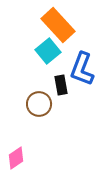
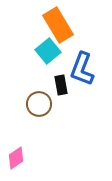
orange rectangle: rotated 12 degrees clockwise
